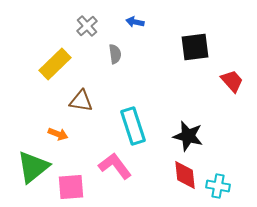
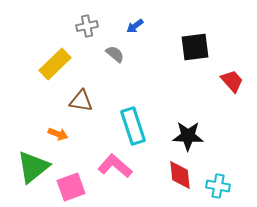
blue arrow: moved 4 px down; rotated 48 degrees counterclockwise
gray cross: rotated 30 degrees clockwise
gray semicircle: rotated 42 degrees counterclockwise
black star: rotated 12 degrees counterclockwise
pink L-shape: rotated 12 degrees counterclockwise
red diamond: moved 5 px left
pink square: rotated 16 degrees counterclockwise
